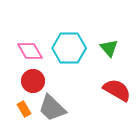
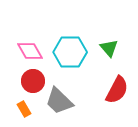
cyan hexagon: moved 1 px right, 4 px down
red semicircle: rotated 88 degrees clockwise
gray trapezoid: moved 7 px right, 7 px up
